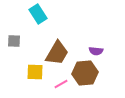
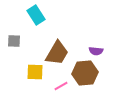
cyan rectangle: moved 2 px left, 1 px down
pink line: moved 2 px down
